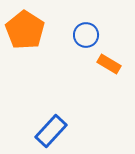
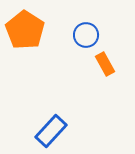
orange rectangle: moved 4 px left; rotated 30 degrees clockwise
